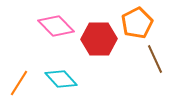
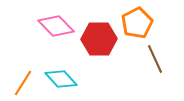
orange line: moved 4 px right
